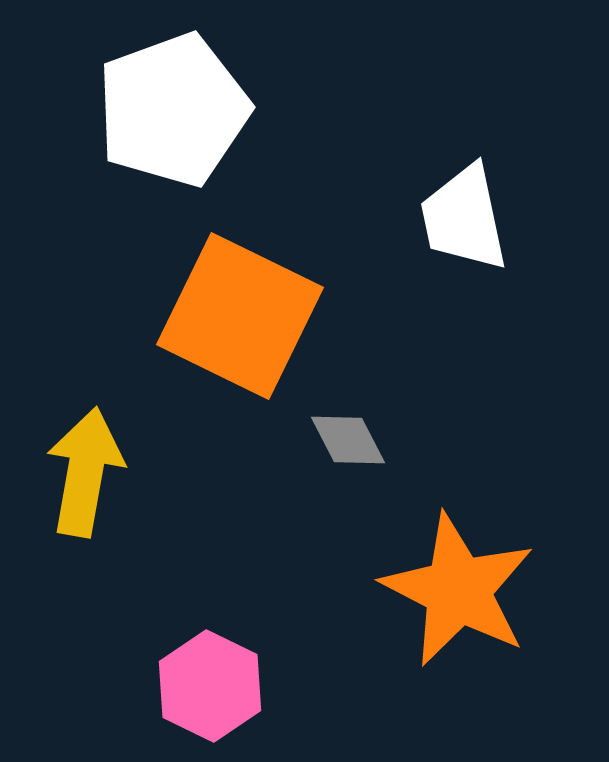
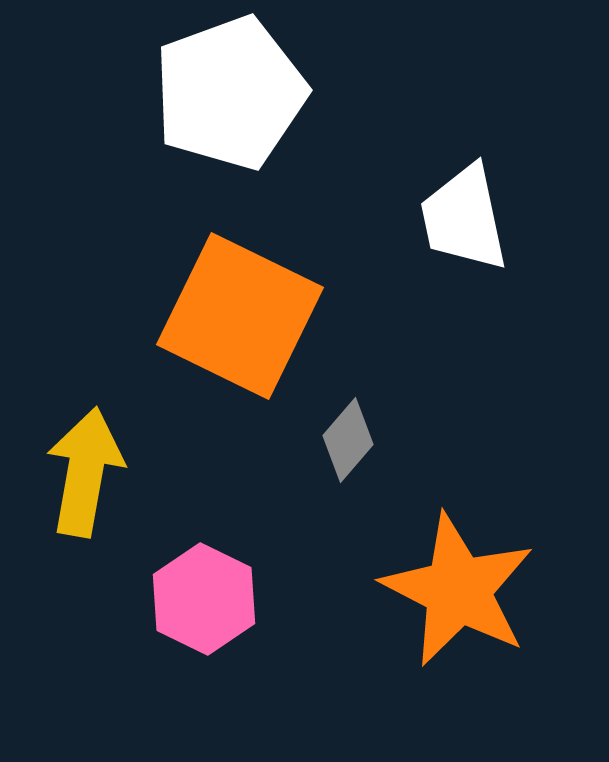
white pentagon: moved 57 px right, 17 px up
gray diamond: rotated 68 degrees clockwise
pink hexagon: moved 6 px left, 87 px up
